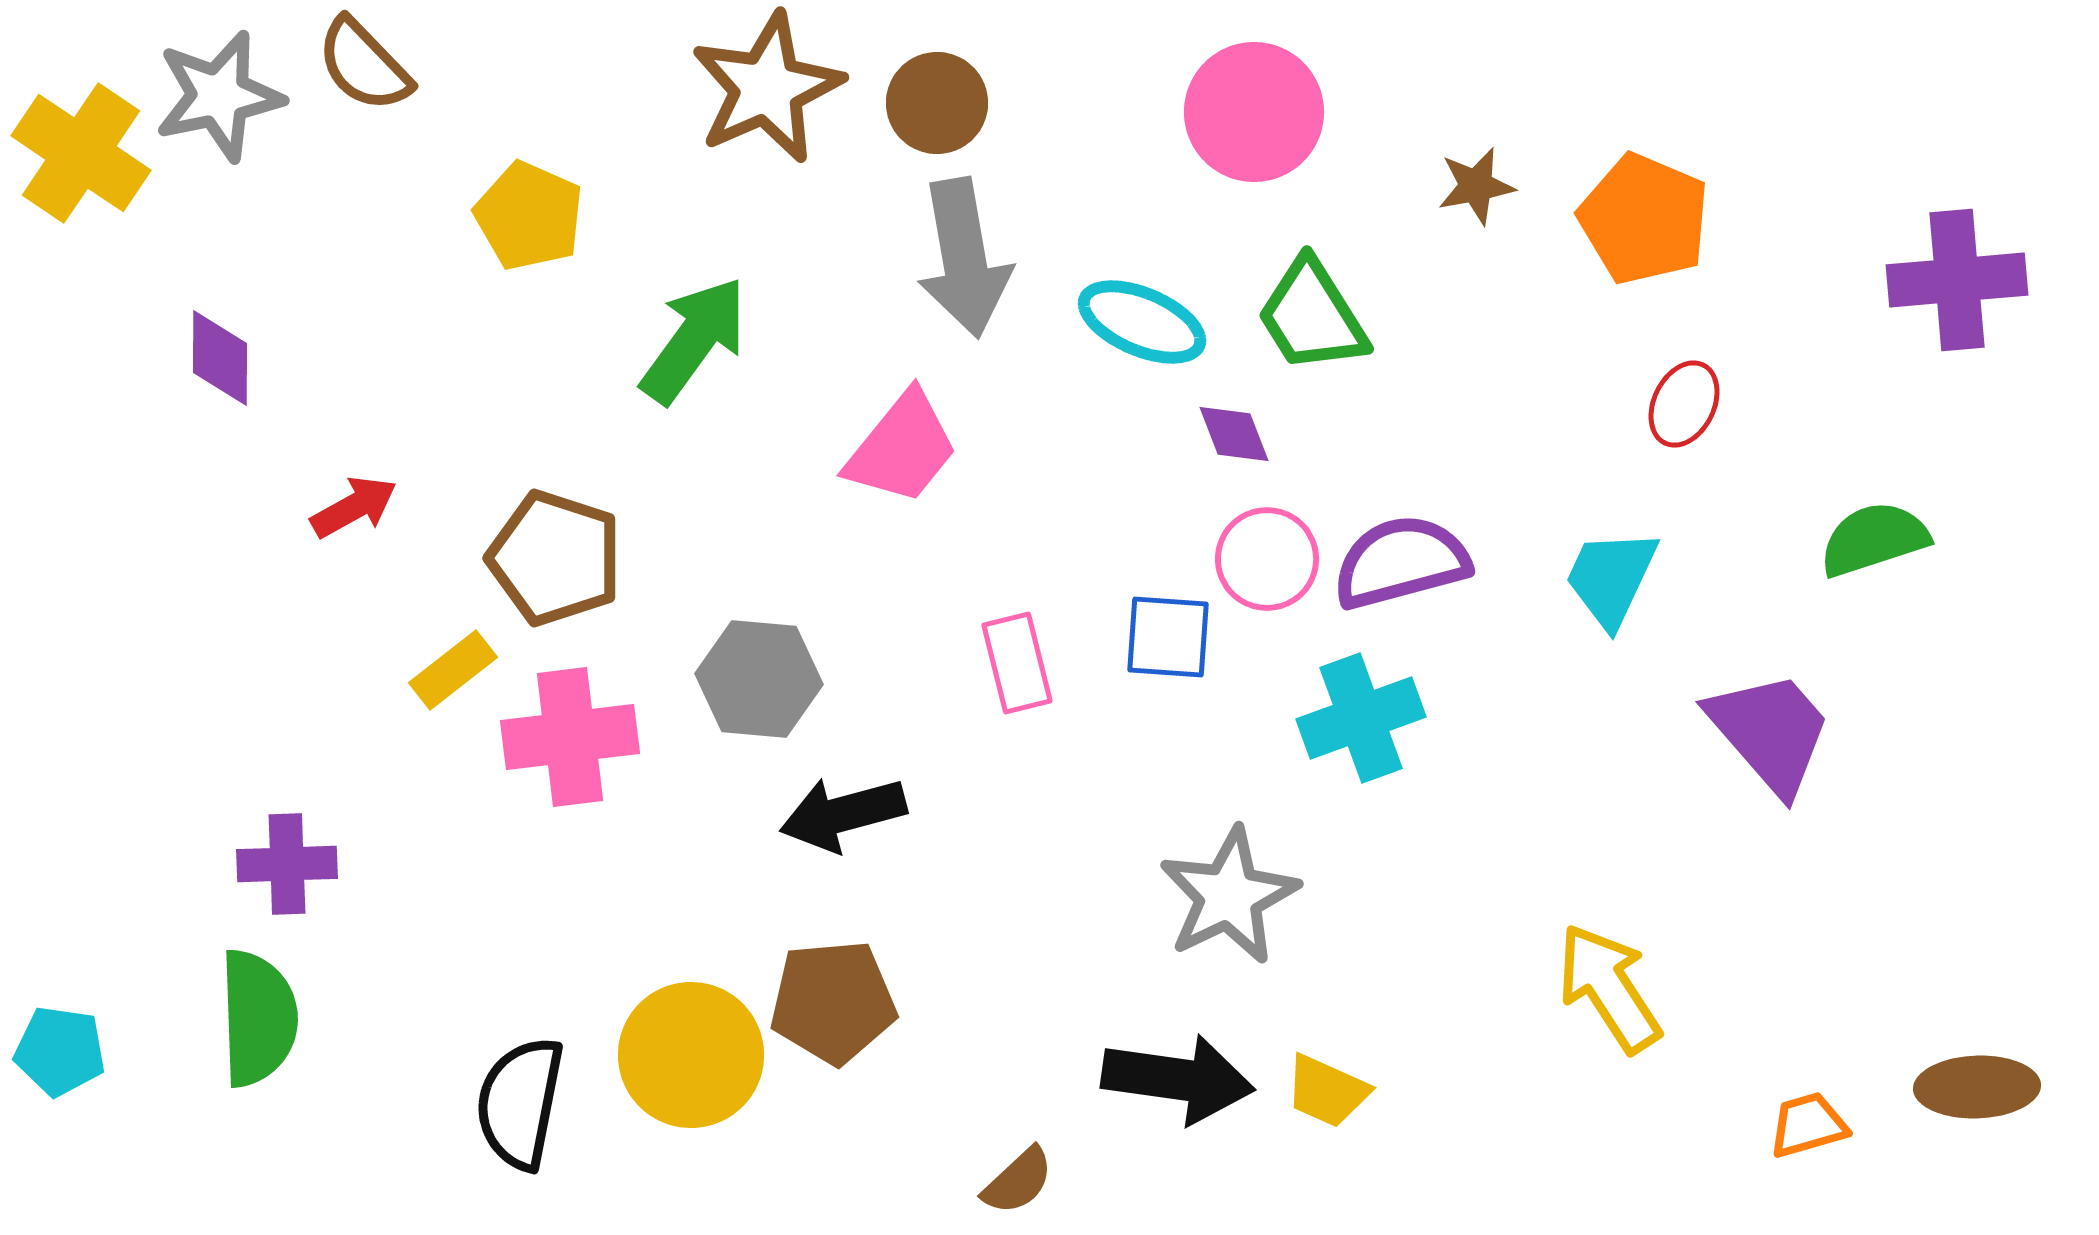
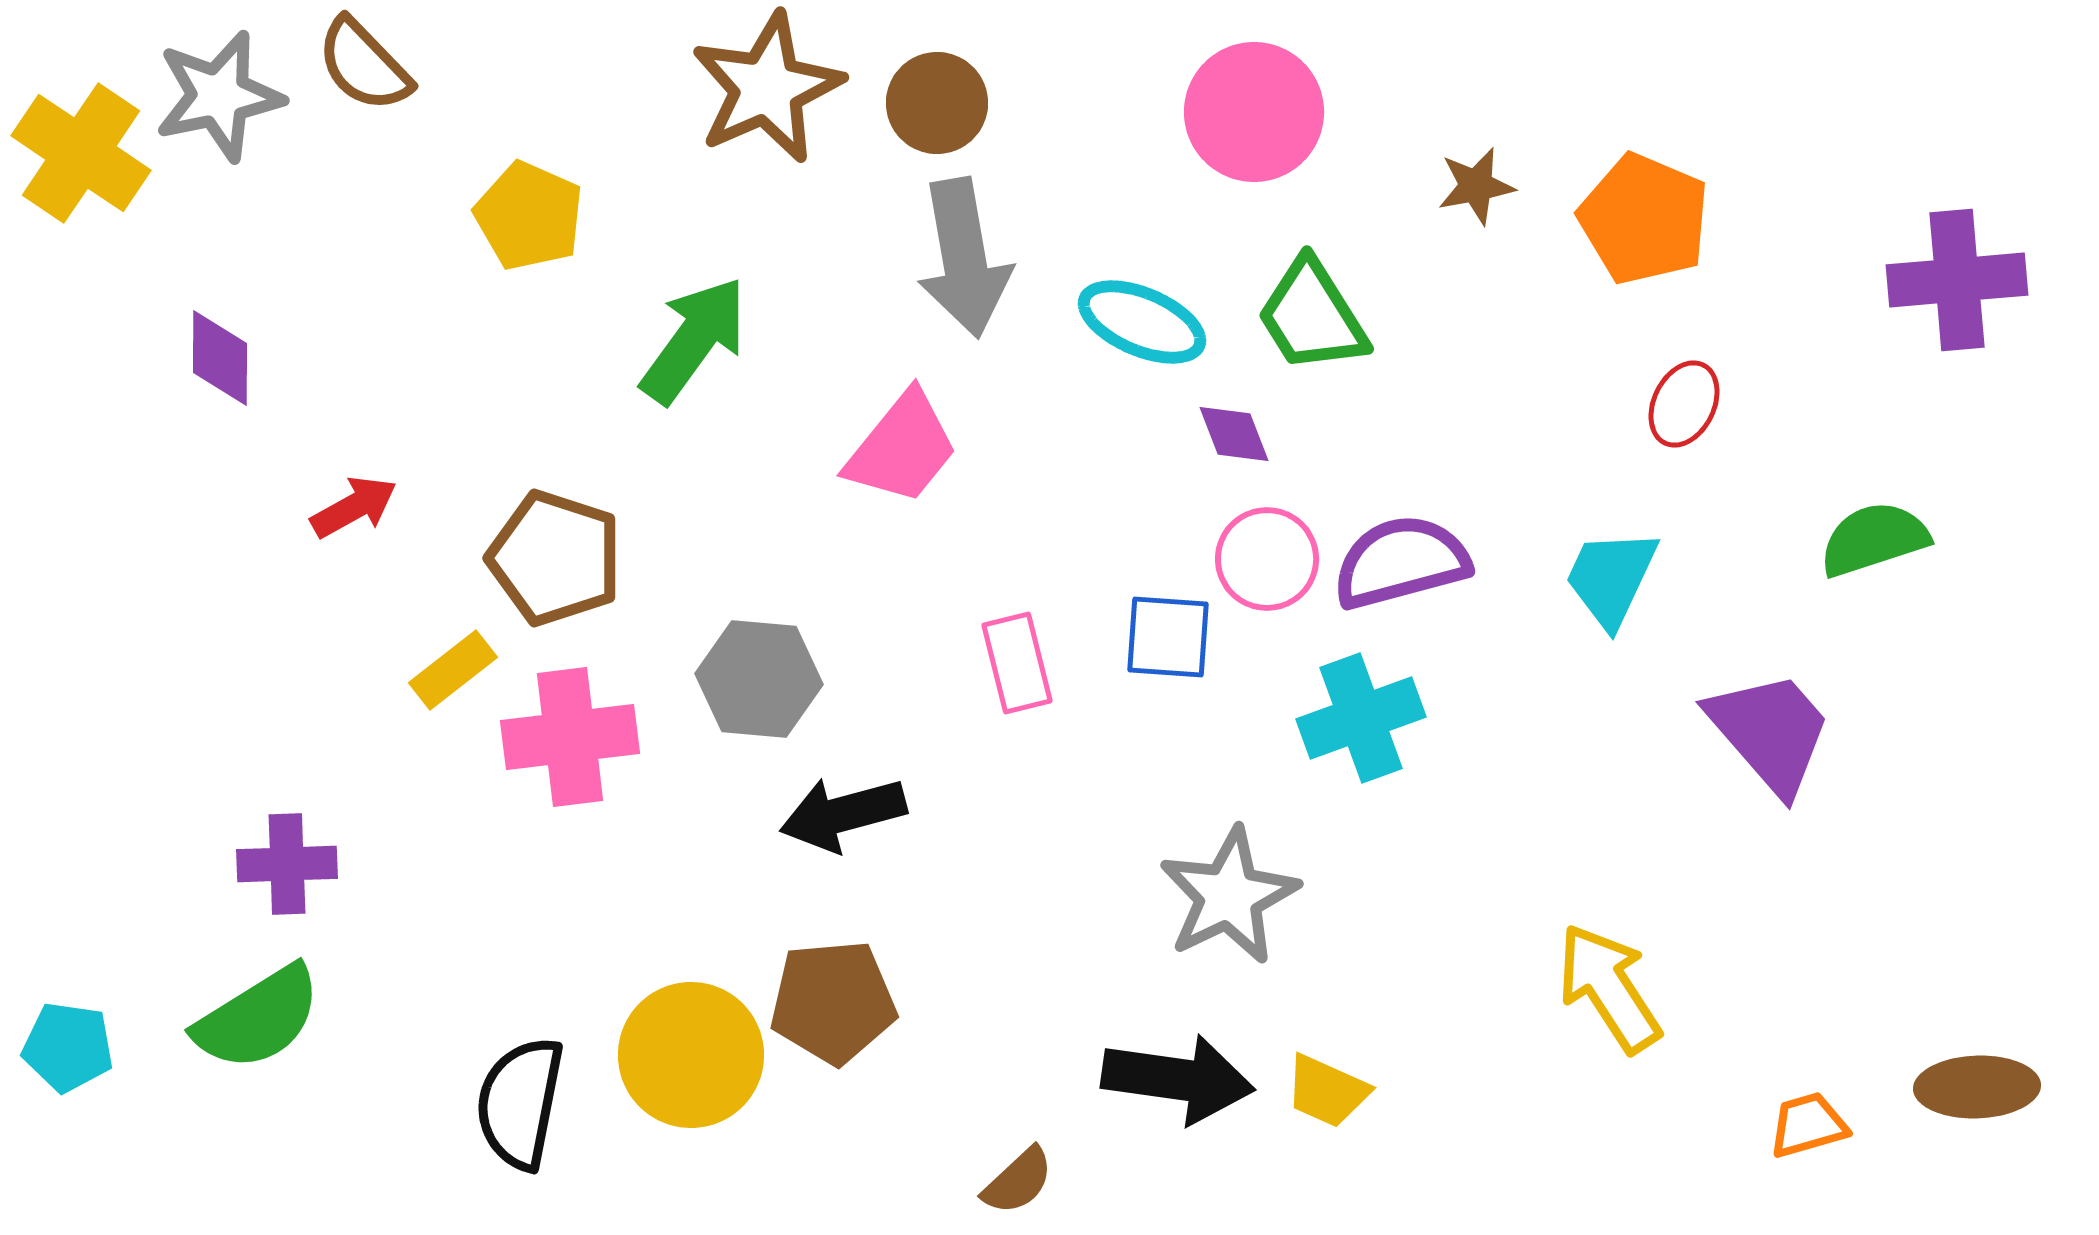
green semicircle at (258, 1018): rotated 60 degrees clockwise
cyan pentagon at (60, 1051): moved 8 px right, 4 px up
